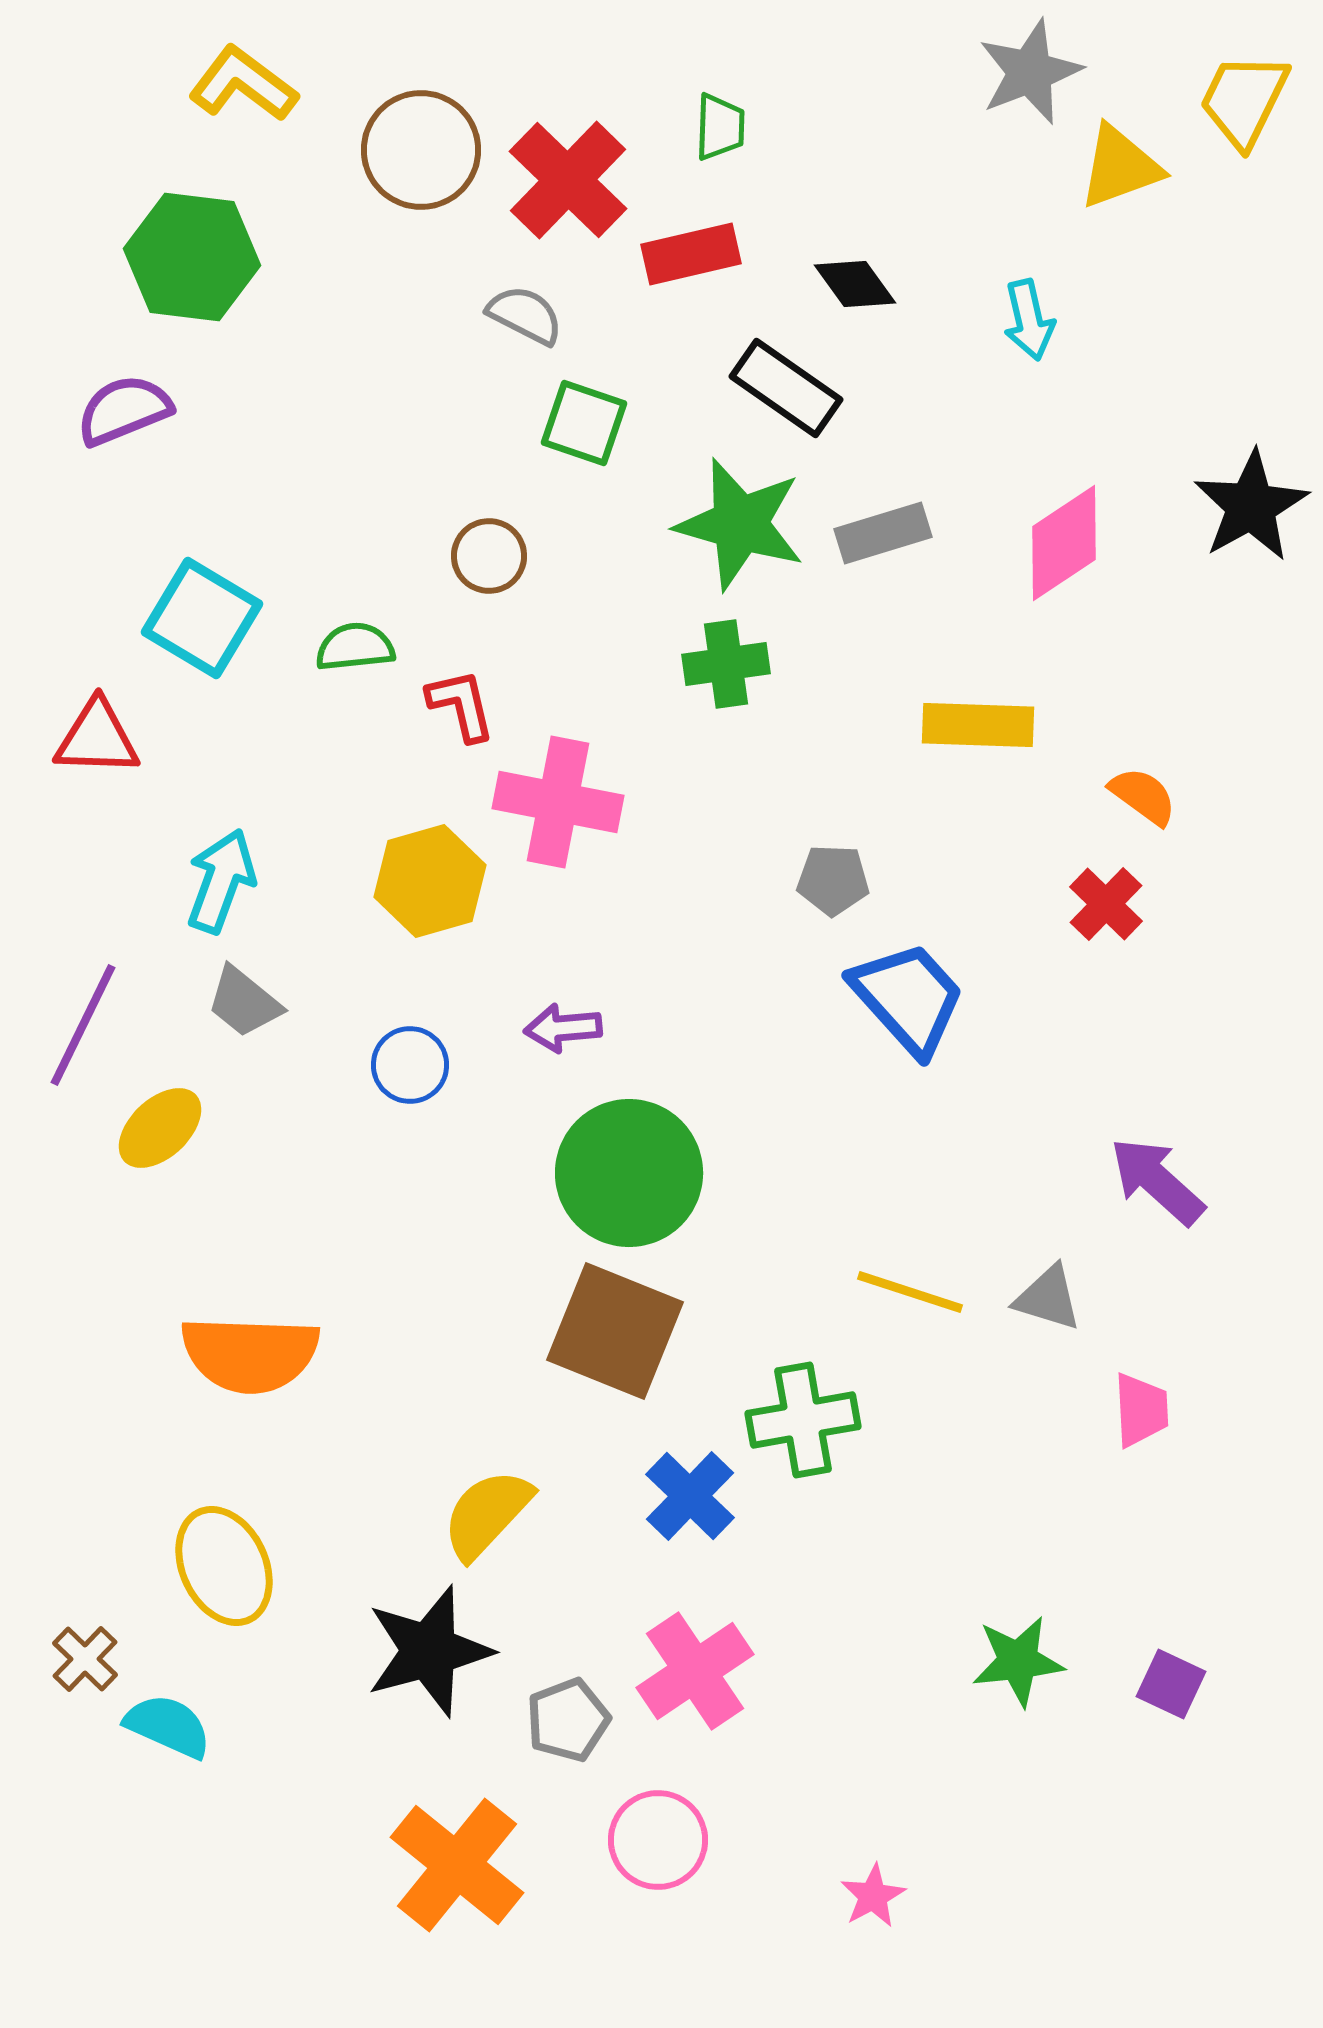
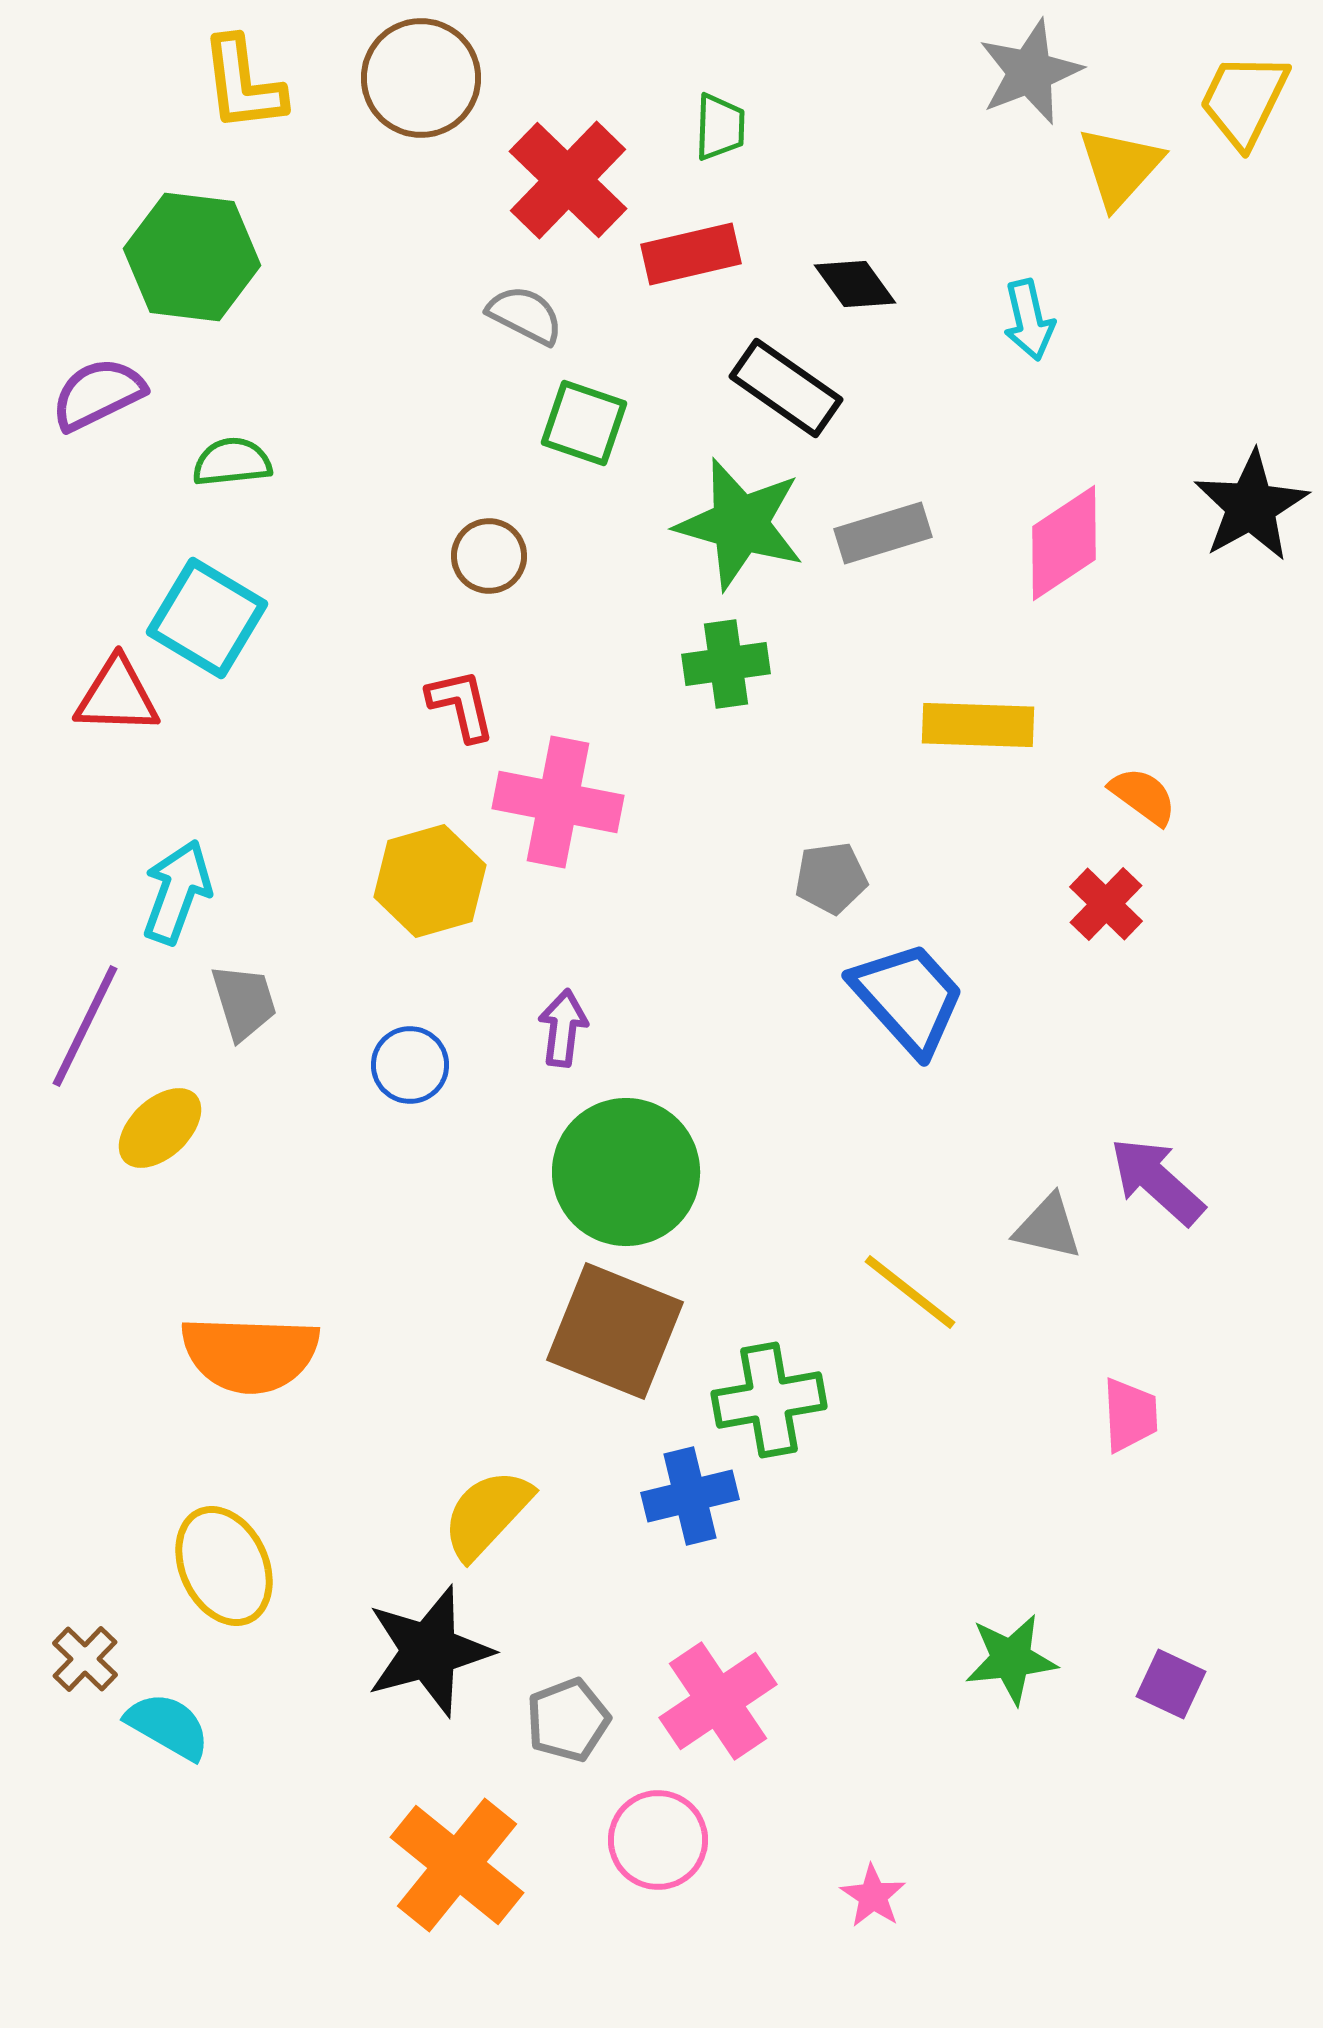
yellow L-shape at (243, 84): rotated 134 degrees counterclockwise
brown circle at (421, 150): moved 72 px up
yellow triangle at (1120, 167): rotated 28 degrees counterclockwise
purple semicircle at (124, 410): moved 26 px left, 16 px up; rotated 4 degrees counterclockwise
cyan square at (202, 618): moved 5 px right
green semicircle at (355, 647): moved 123 px left, 185 px up
red triangle at (97, 738): moved 20 px right, 42 px up
gray pentagon at (833, 880): moved 2 px left, 2 px up; rotated 10 degrees counterclockwise
cyan arrow at (221, 881): moved 44 px left, 11 px down
gray trapezoid at (244, 1002): rotated 146 degrees counterclockwise
purple line at (83, 1025): moved 2 px right, 1 px down
purple arrow at (563, 1028): rotated 102 degrees clockwise
green circle at (629, 1173): moved 3 px left, 1 px up
yellow line at (910, 1292): rotated 20 degrees clockwise
gray triangle at (1048, 1298): moved 71 px up; rotated 4 degrees counterclockwise
pink trapezoid at (1141, 1410): moved 11 px left, 5 px down
green cross at (803, 1420): moved 34 px left, 20 px up
blue cross at (690, 1496): rotated 32 degrees clockwise
green star at (1018, 1661): moved 7 px left, 2 px up
pink cross at (695, 1671): moved 23 px right, 30 px down
cyan semicircle at (168, 1726): rotated 6 degrees clockwise
pink star at (873, 1896): rotated 10 degrees counterclockwise
